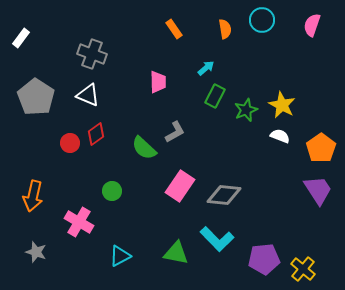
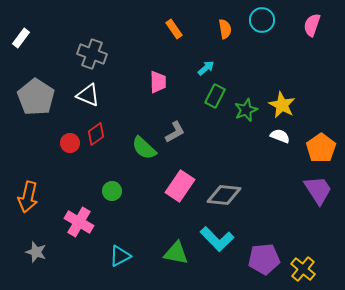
orange arrow: moved 5 px left, 1 px down
